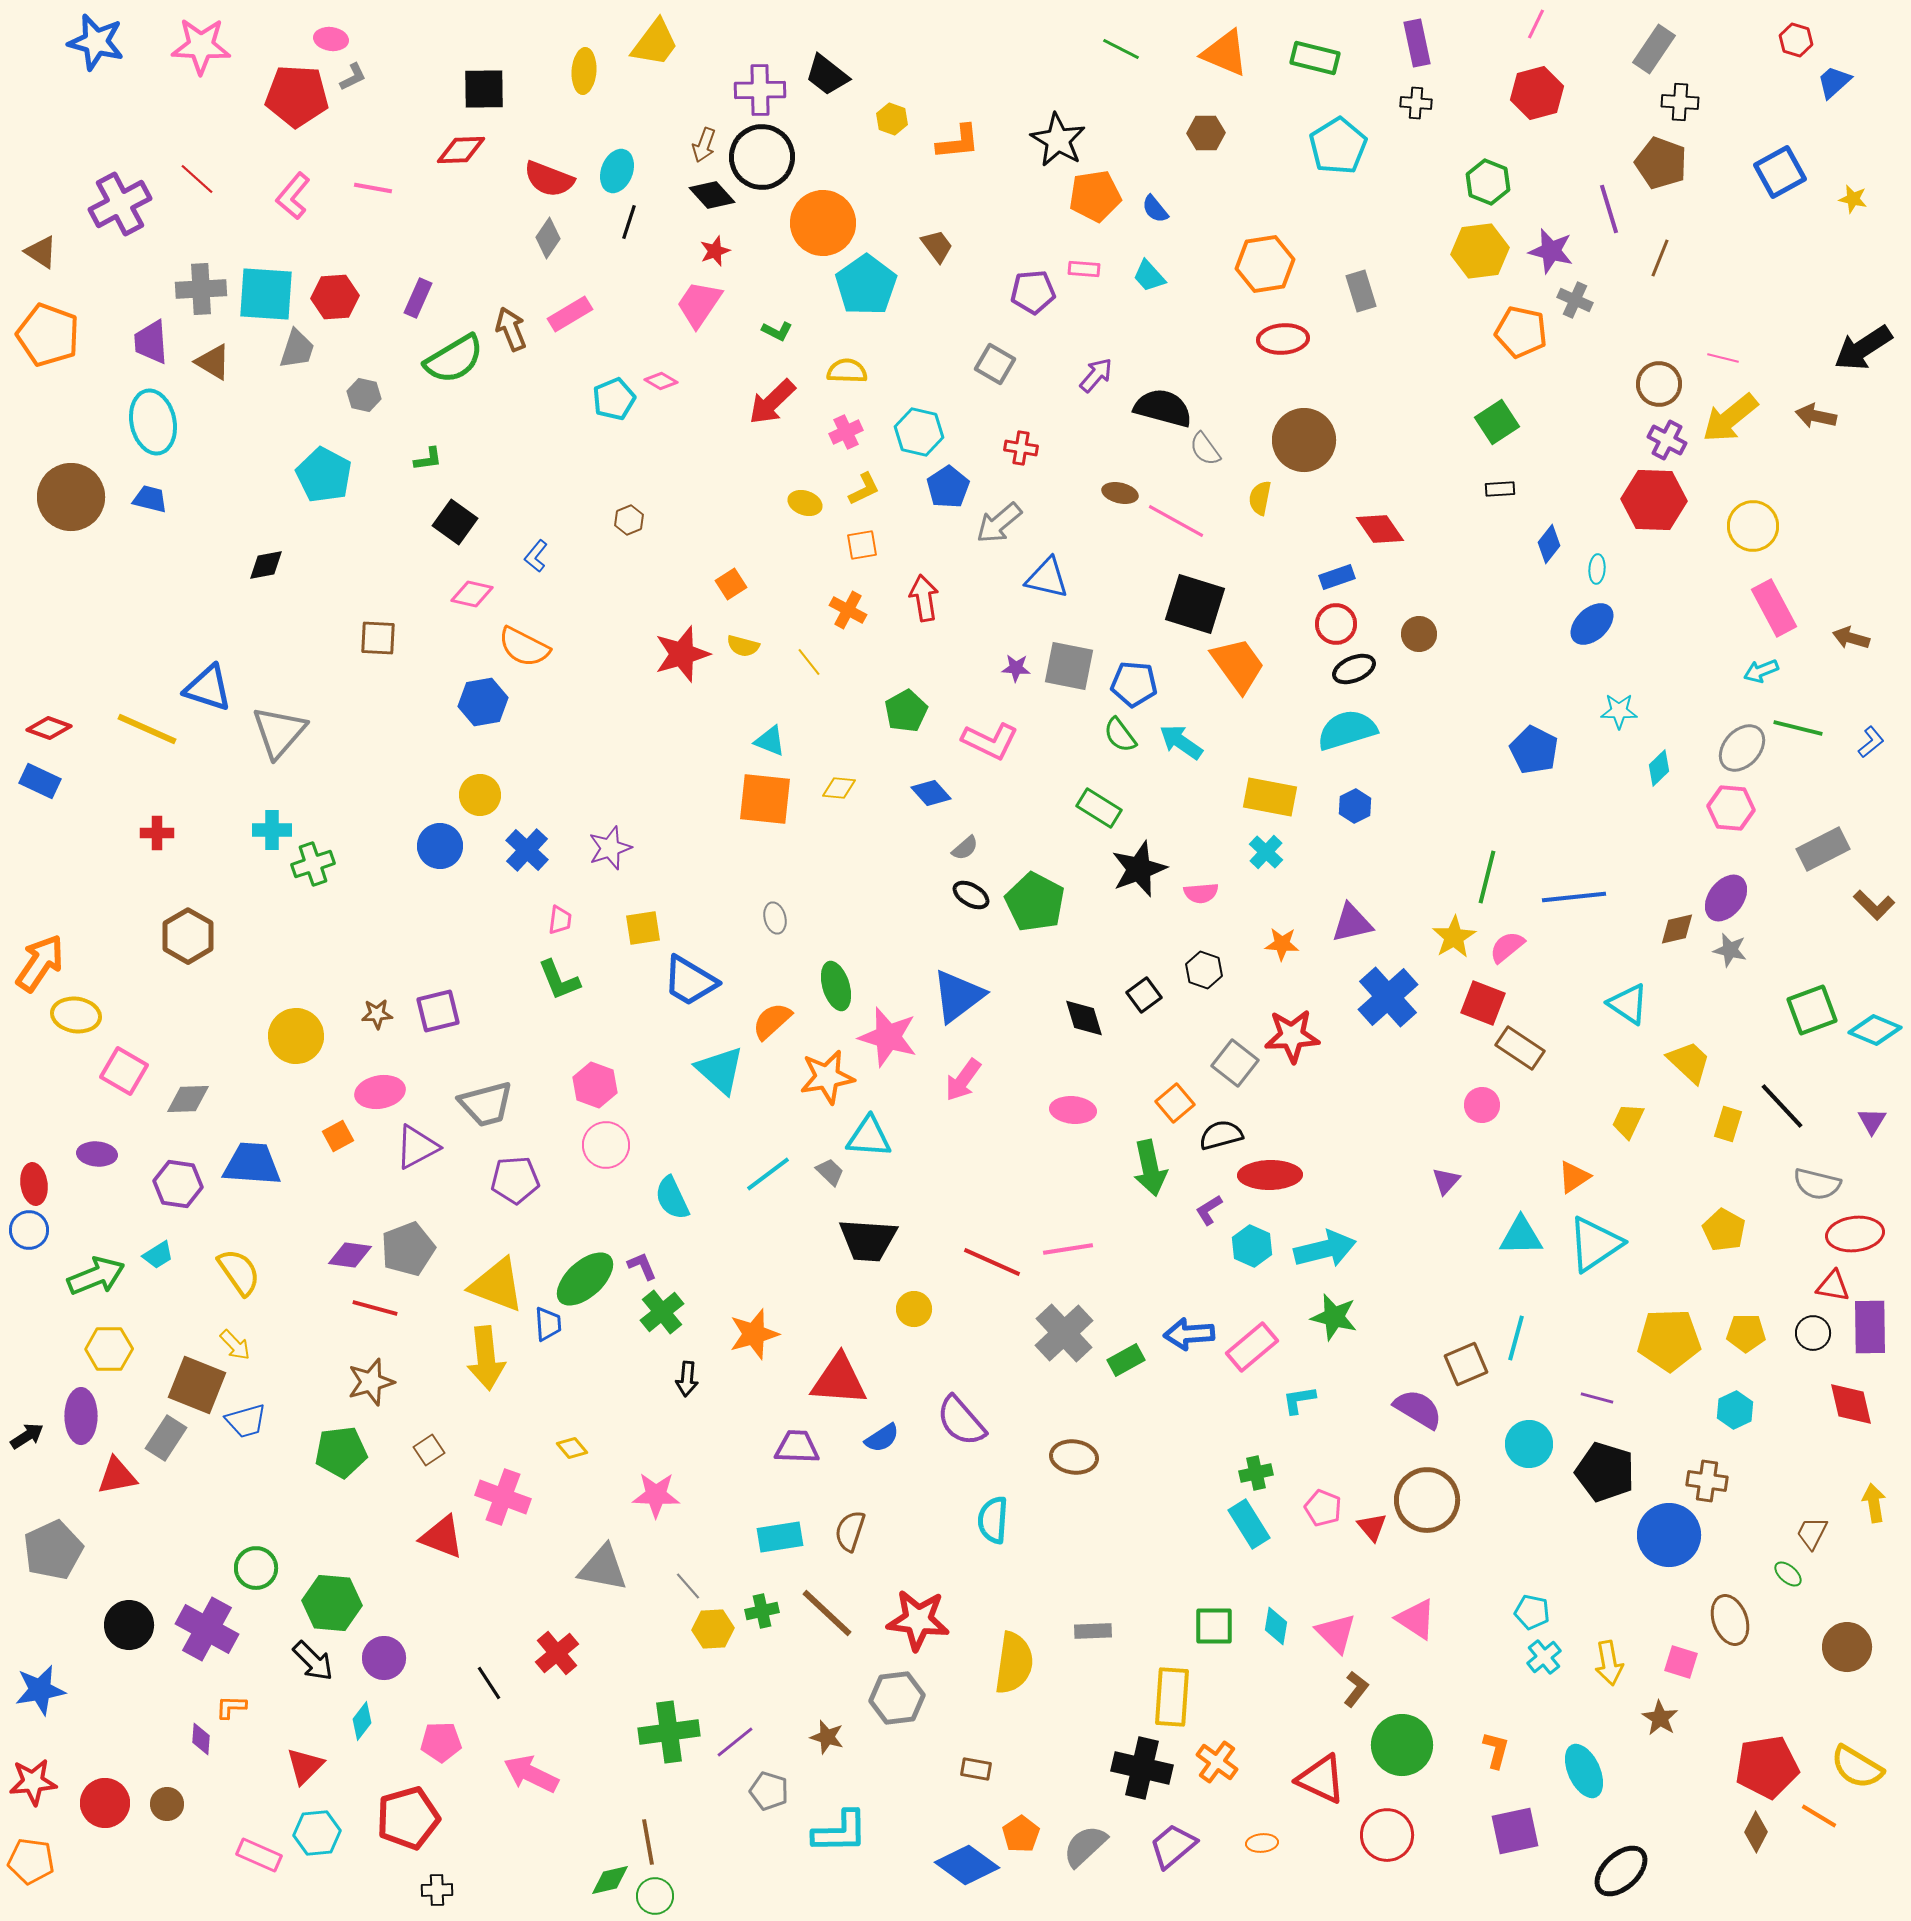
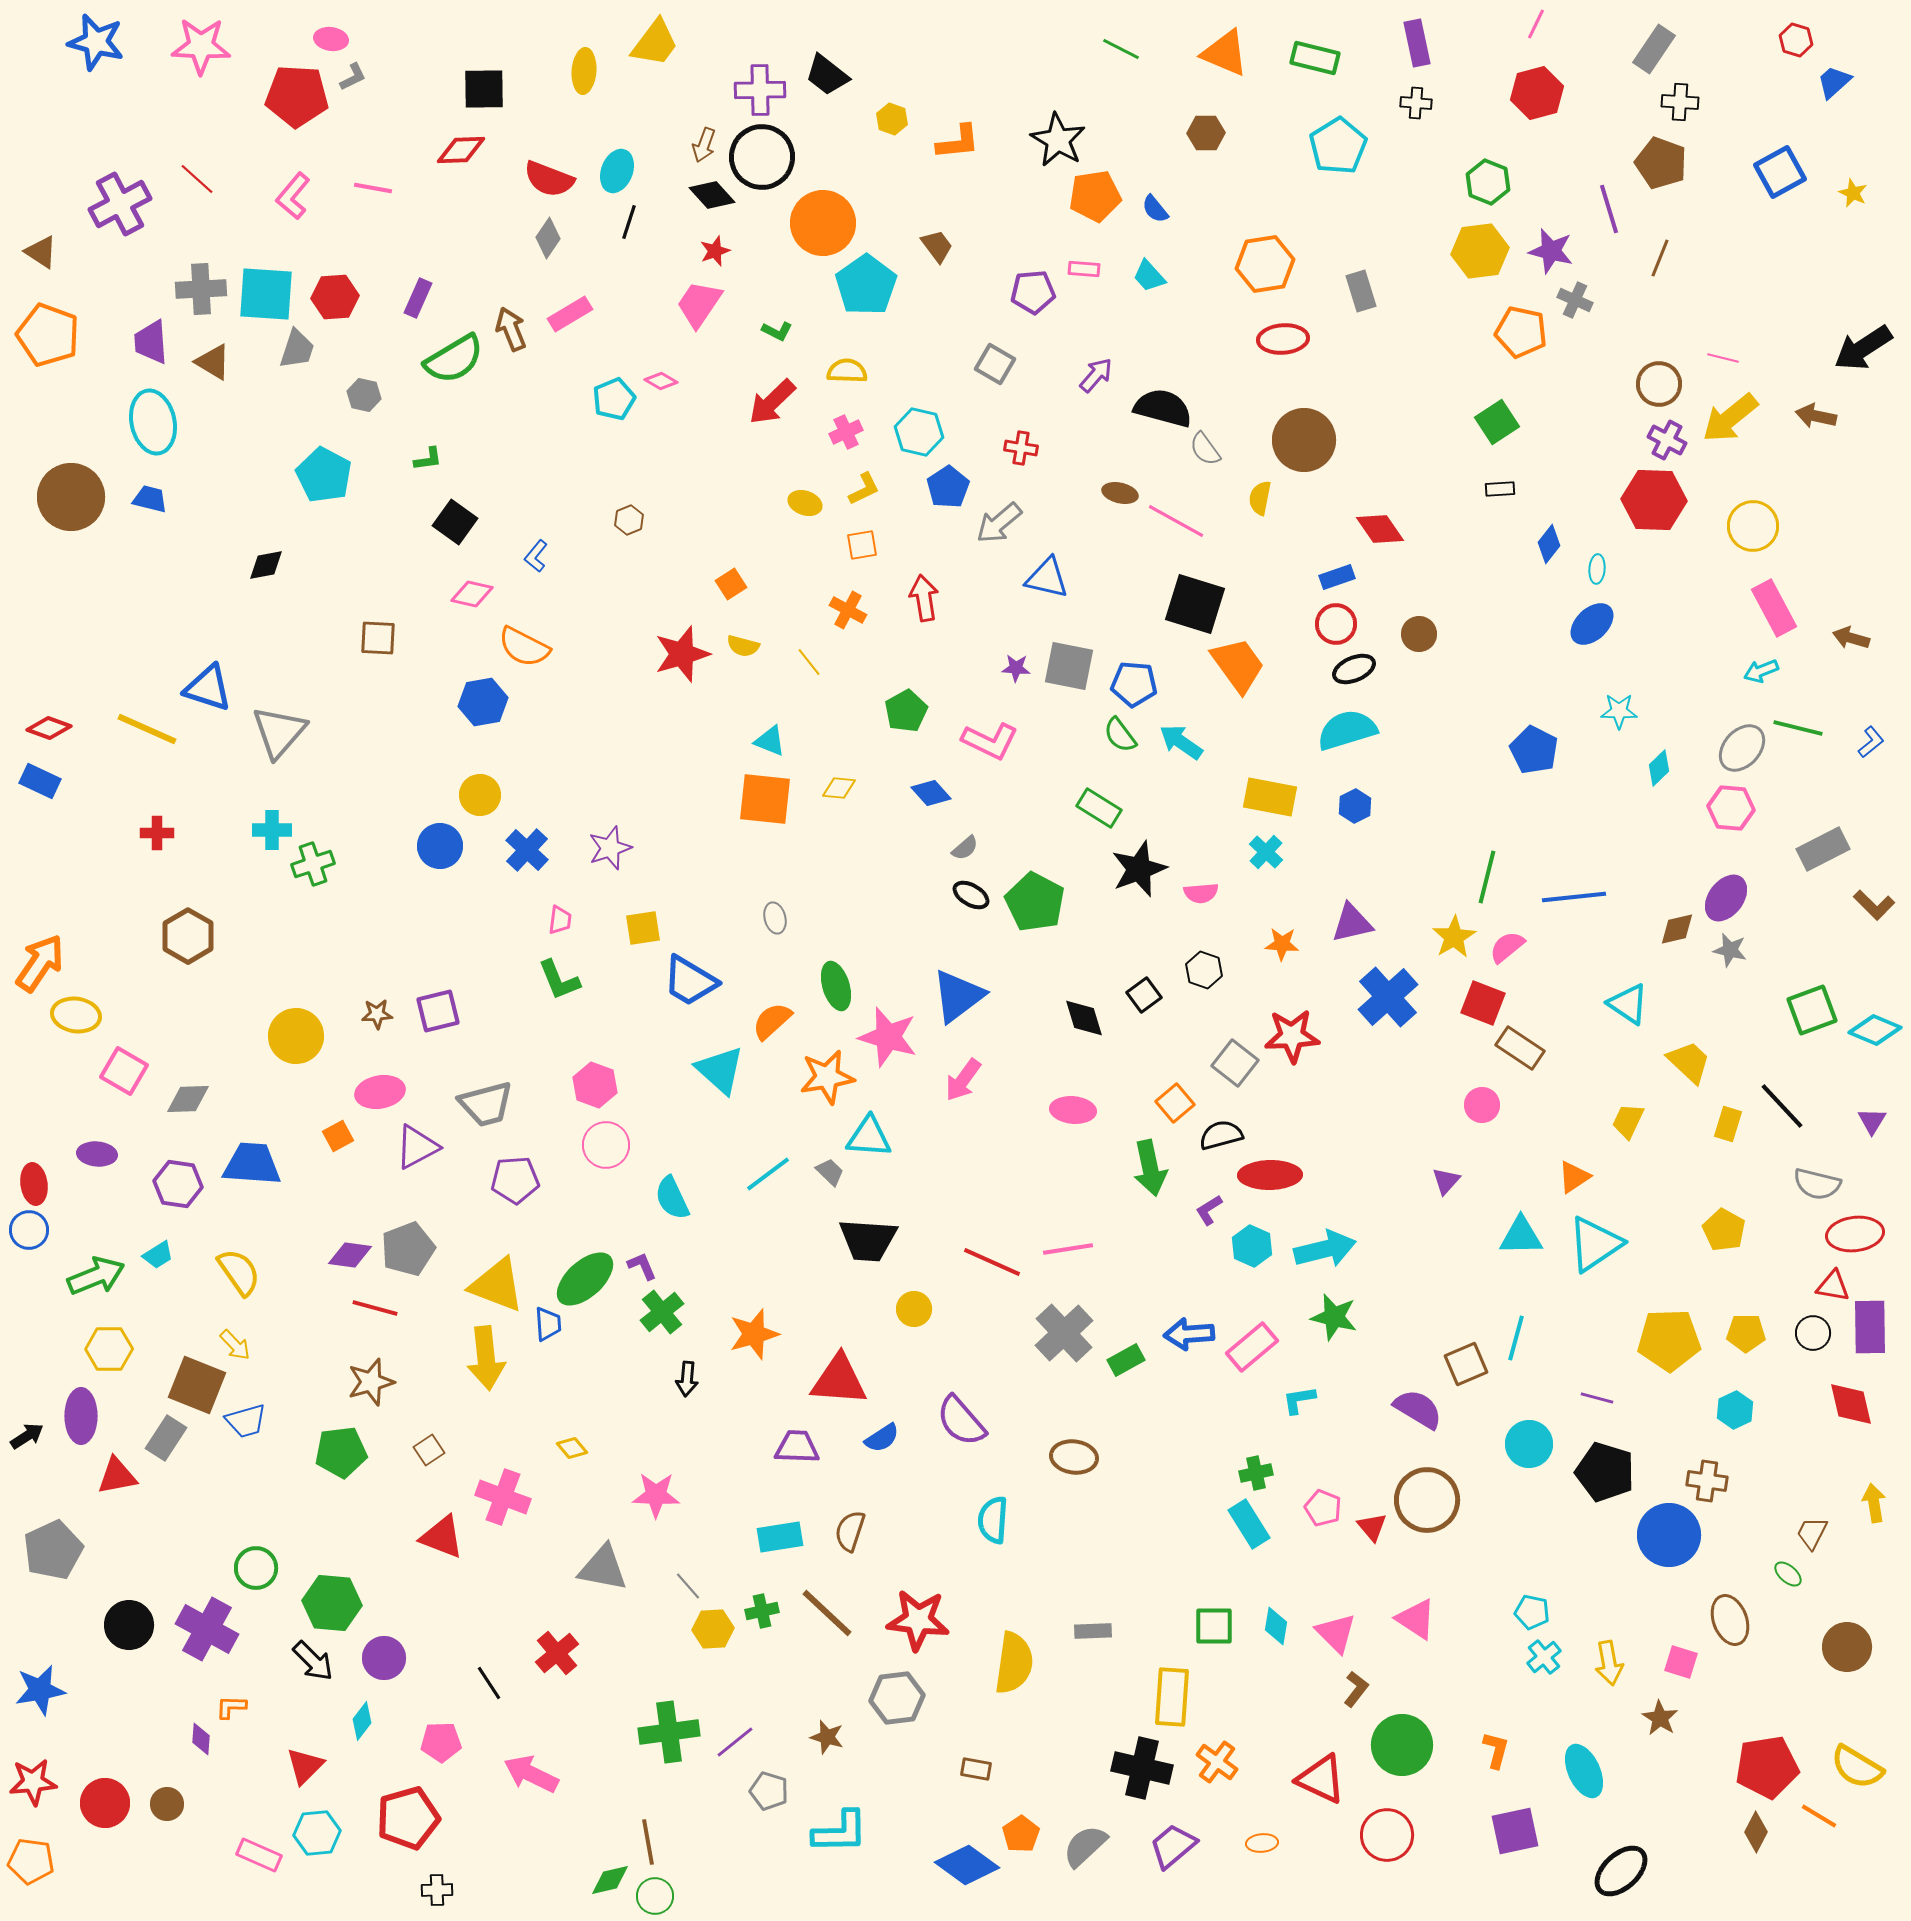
yellow star at (1853, 199): moved 6 px up; rotated 12 degrees clockwise
